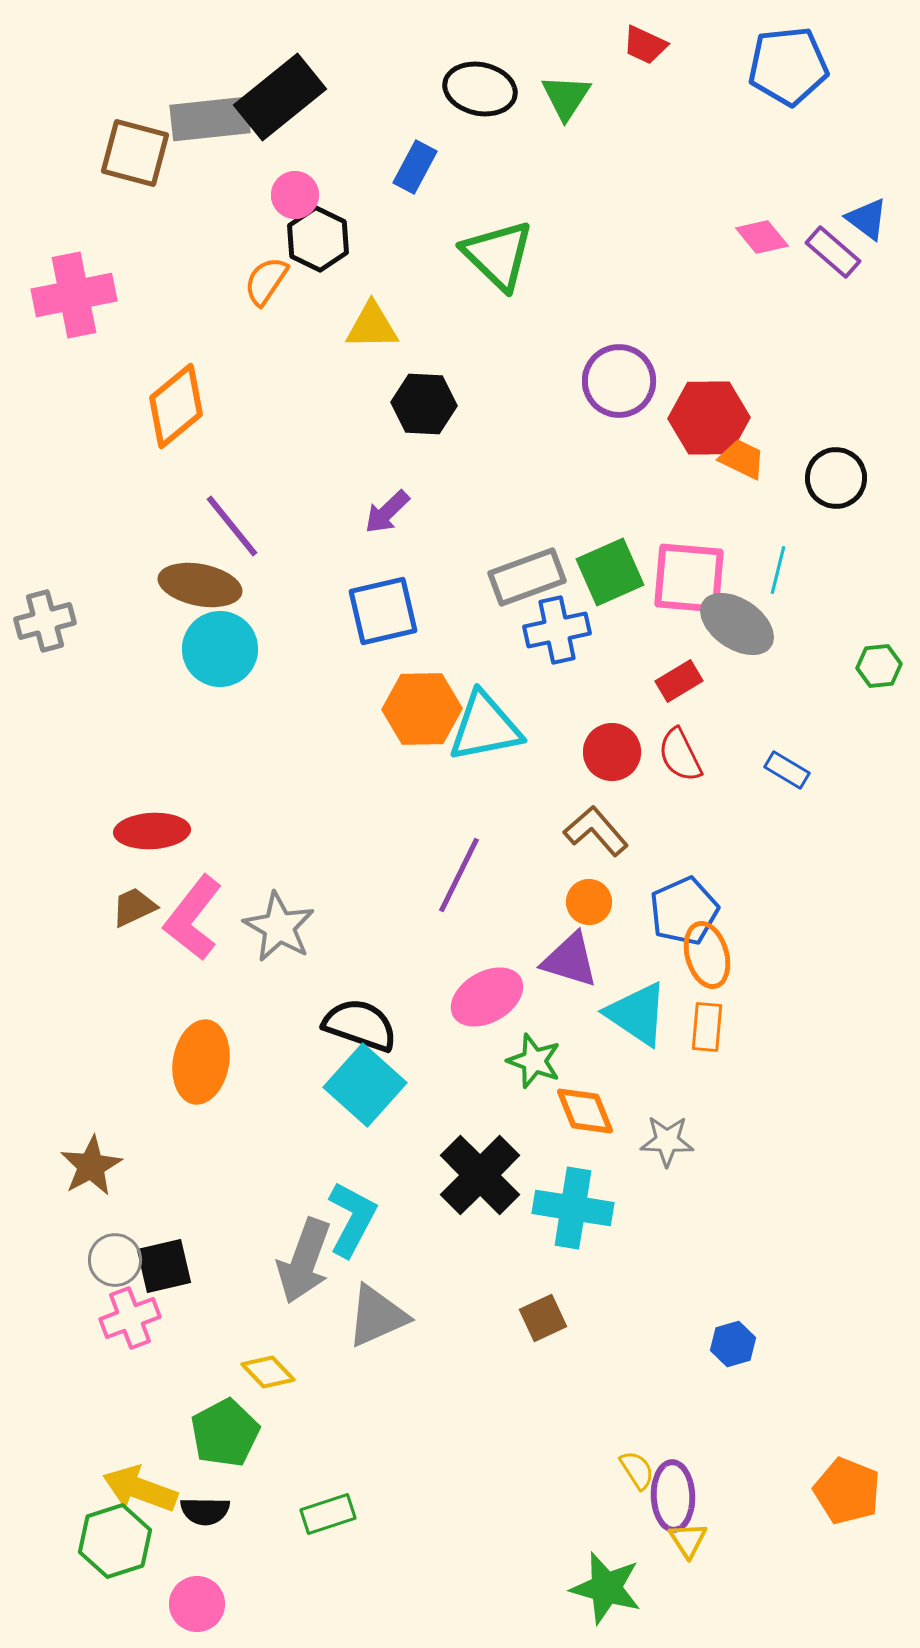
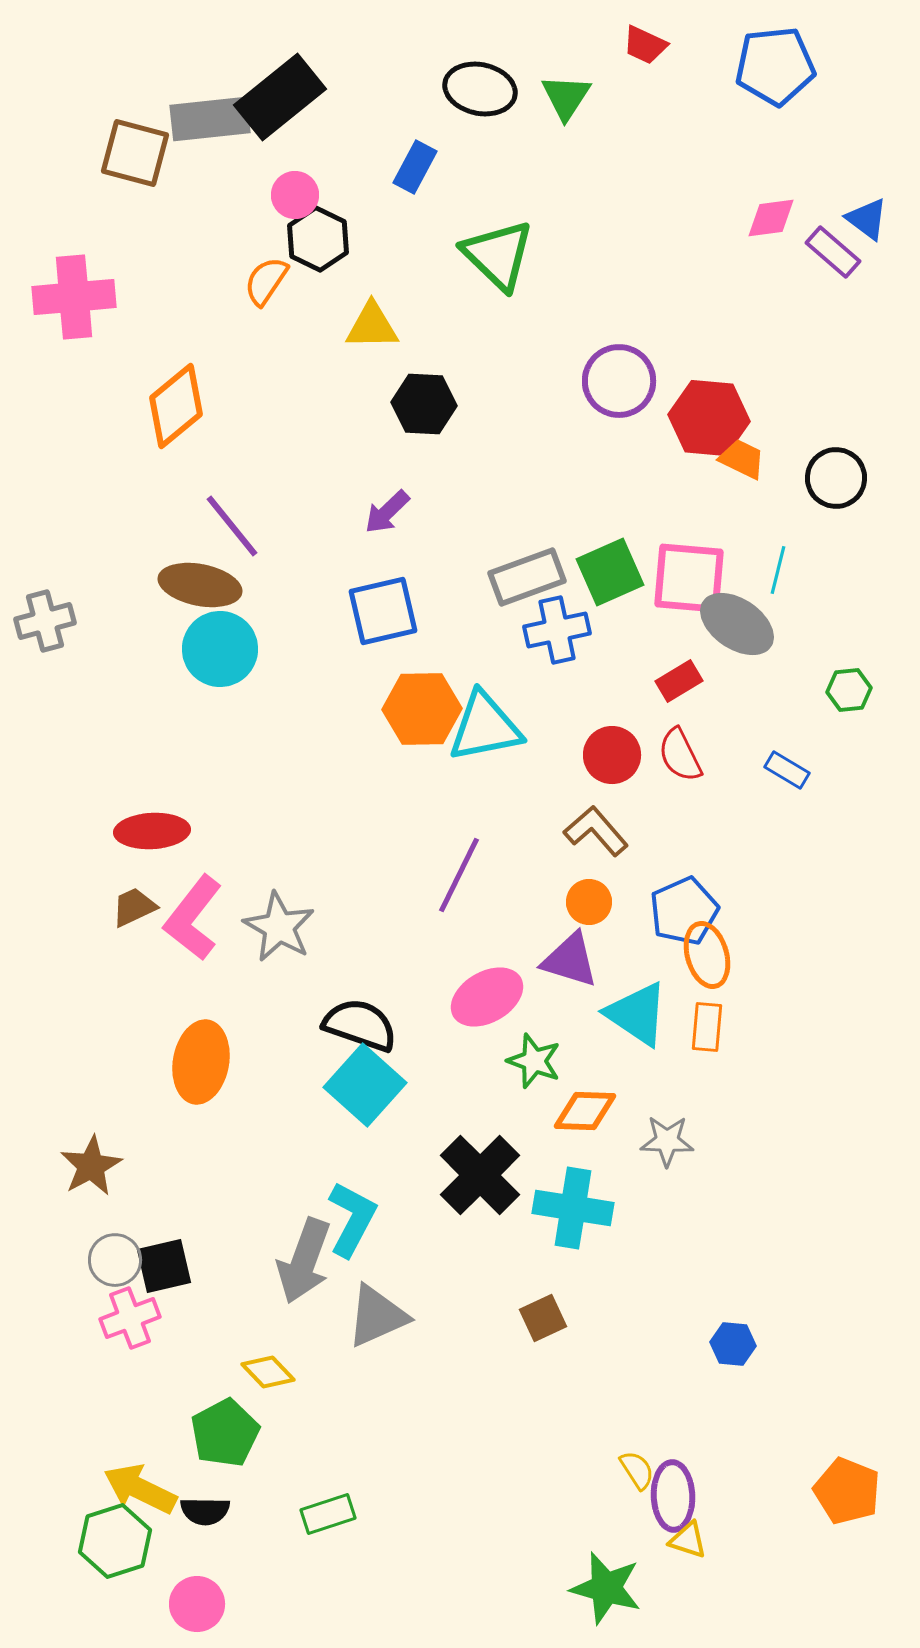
blue pentagon at (788, 66): moved 13 px left
pink diamond at (762, 237): moved 9 px right, 19 px up; rotated 58 degrees counterclockwise
pink cross at (74, 295): moved 2 px down; rotated 6 degrees clockwise
red hexagon at (709, 418): rotated 6 degrees clockwise
green hexagon at (879, 666): moved 30 px left, 24 px down
red circle at (612, 752): moved 3 px down
orange diamond at (585, 1111): rotated 66 degrees counterclockwise
blue hexagon at (733, 1344): rotated 21 degrees clockwise
yellow arrow at (140, 1489): rotated 6 degrees clockwise
yellow triangle at (688, 1540): rotated 39 degrees counterclockwise
